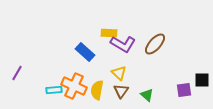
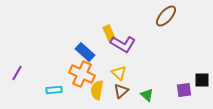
yellow rectangle: rotated 63 degrees clockwise
brown ellipse: moved 11 px right, 28 px up
orange cross: moved 8 px right, 12 px up
brown triangle: rotated 14 degrees clockwise
